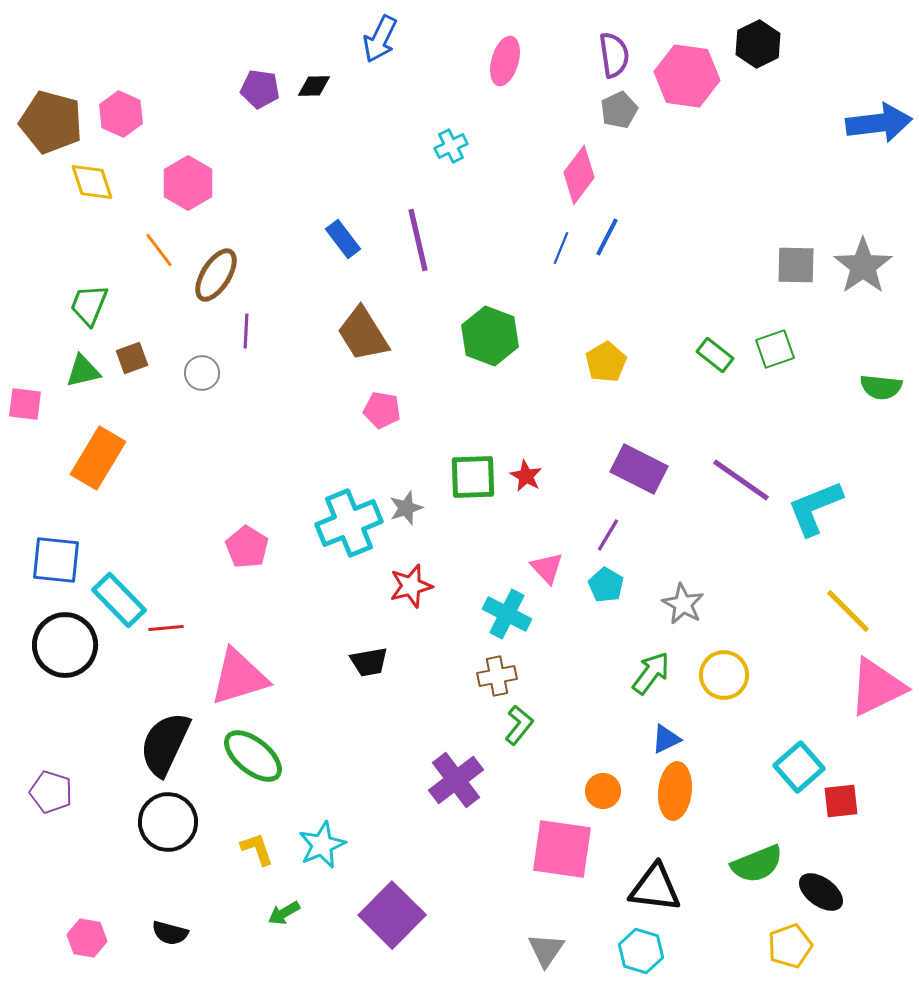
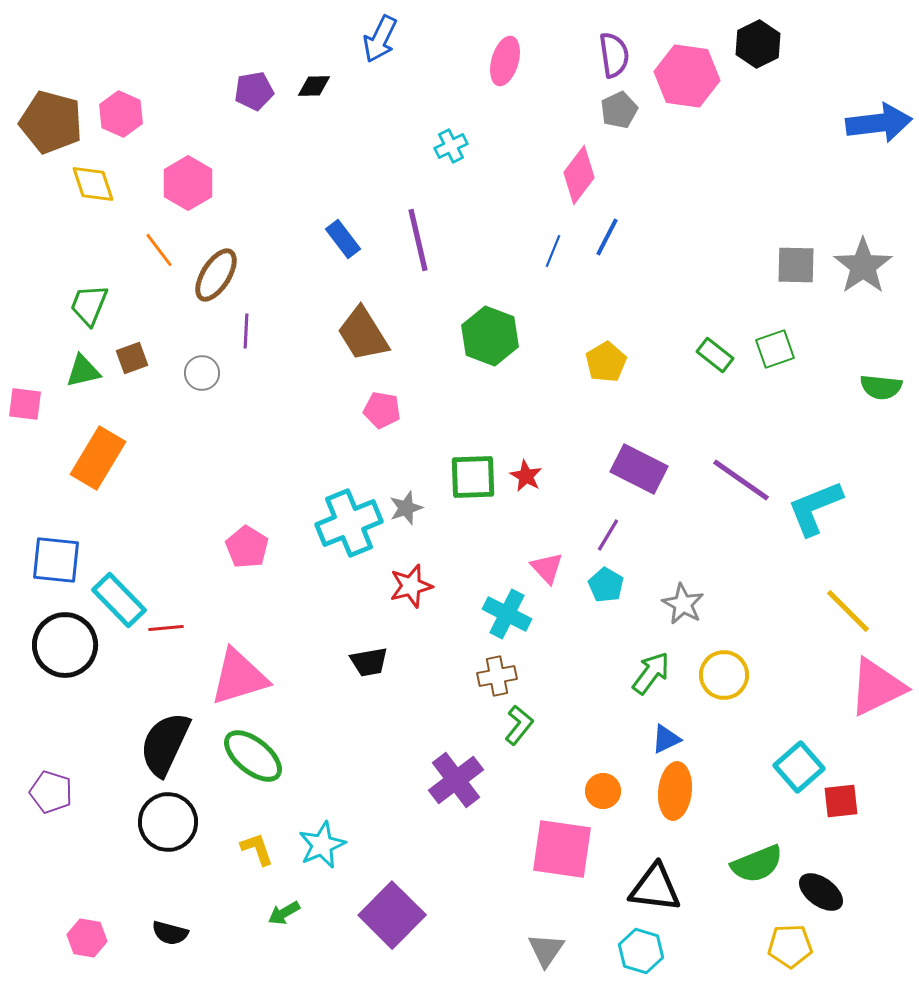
purple pentagon at (260, 89): moved 6 px left, 2 px down; rotated 18 degrees counterclockwise
yellow diamond at (92, 182): moved 1 px right, 2 px down
blue line at (561, 248): moved 8 px left, 3 px down
yellow pentagon at (790, 946): rotated 18 degrees clockwise
